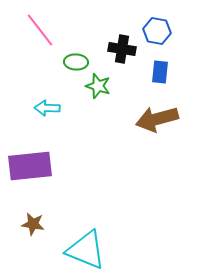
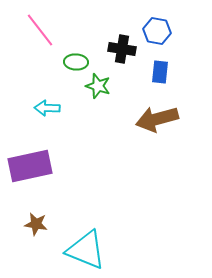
purple rectangle: rotated 6 degrees counterclockwise
brown star: moved 3 px right
